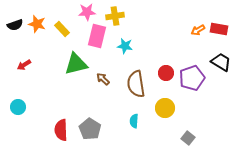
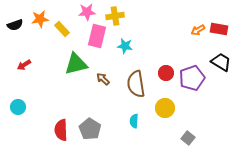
orange star: moved 3 px right, 5 px up; rotated 24 degrees counterclockwise
